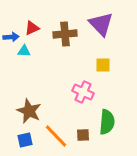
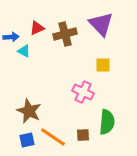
red triangle: moved 5 px right
brown cross: rotated 10 degrees counterclockwise
cyan triangle: rotated 24 degrees clockwise
orange line: moved 3 px left, 1 px down; rotated 12 degrees counterclockwise
blue square: moved 2 px right
